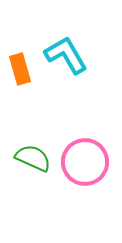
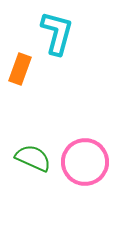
cyan L-shape: moved 9 px left, 22 px up; rotated 45 degrees clockwise
orange rectangle: rotated 36 degrees clockwise
